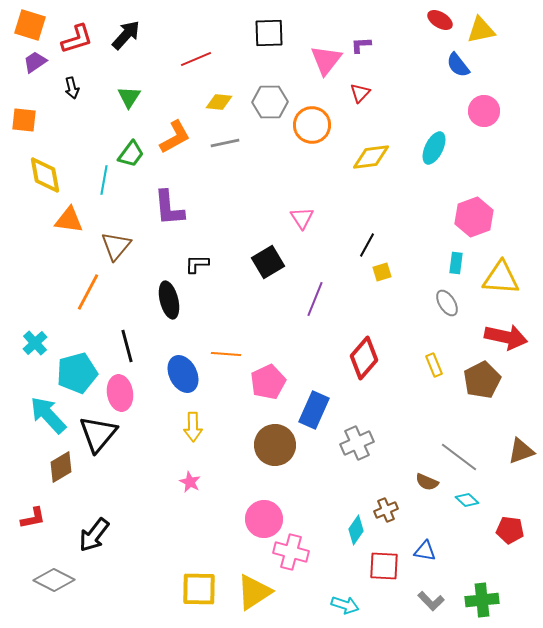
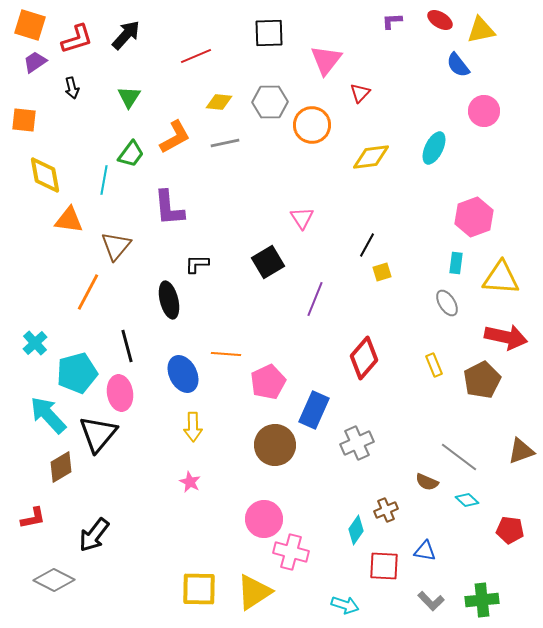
purple L-shape at (361, 45): moved 31 px right, 24 px up
red line at (196, 59): moved 3 px up
